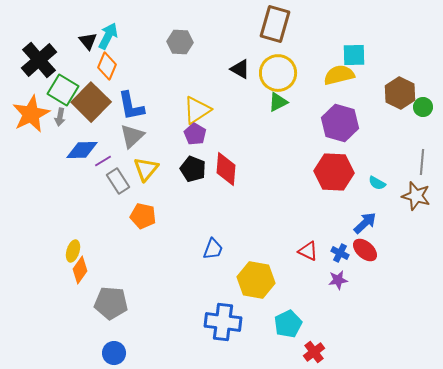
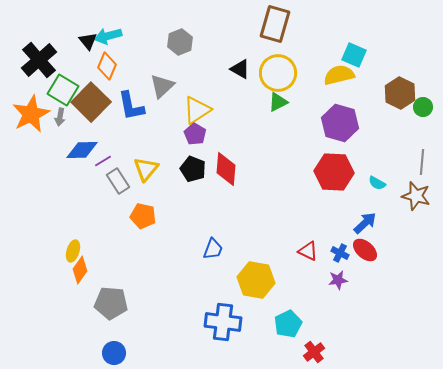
cyan arrow at (108, 36): rotated 132 degrees counterclockwise
gray hexagon at (180, 42): rotated 25 degrees counterclockwise
cyan square at (354, 55): rotated 25 degrees clockwise
gray triangle at (132, 136): moved 30 px right, 50 px up
